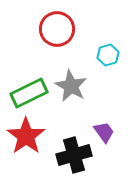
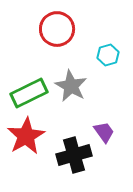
red star: rotated 6 degrees clockwise
